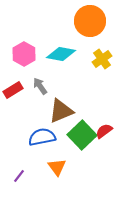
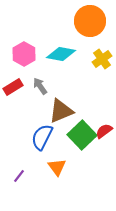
red rectangle: moved 3 px up
blue semicircle: rotated 52 degrees counterclockwise
